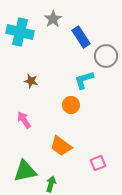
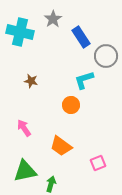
pink arrow: moved 8 px down
